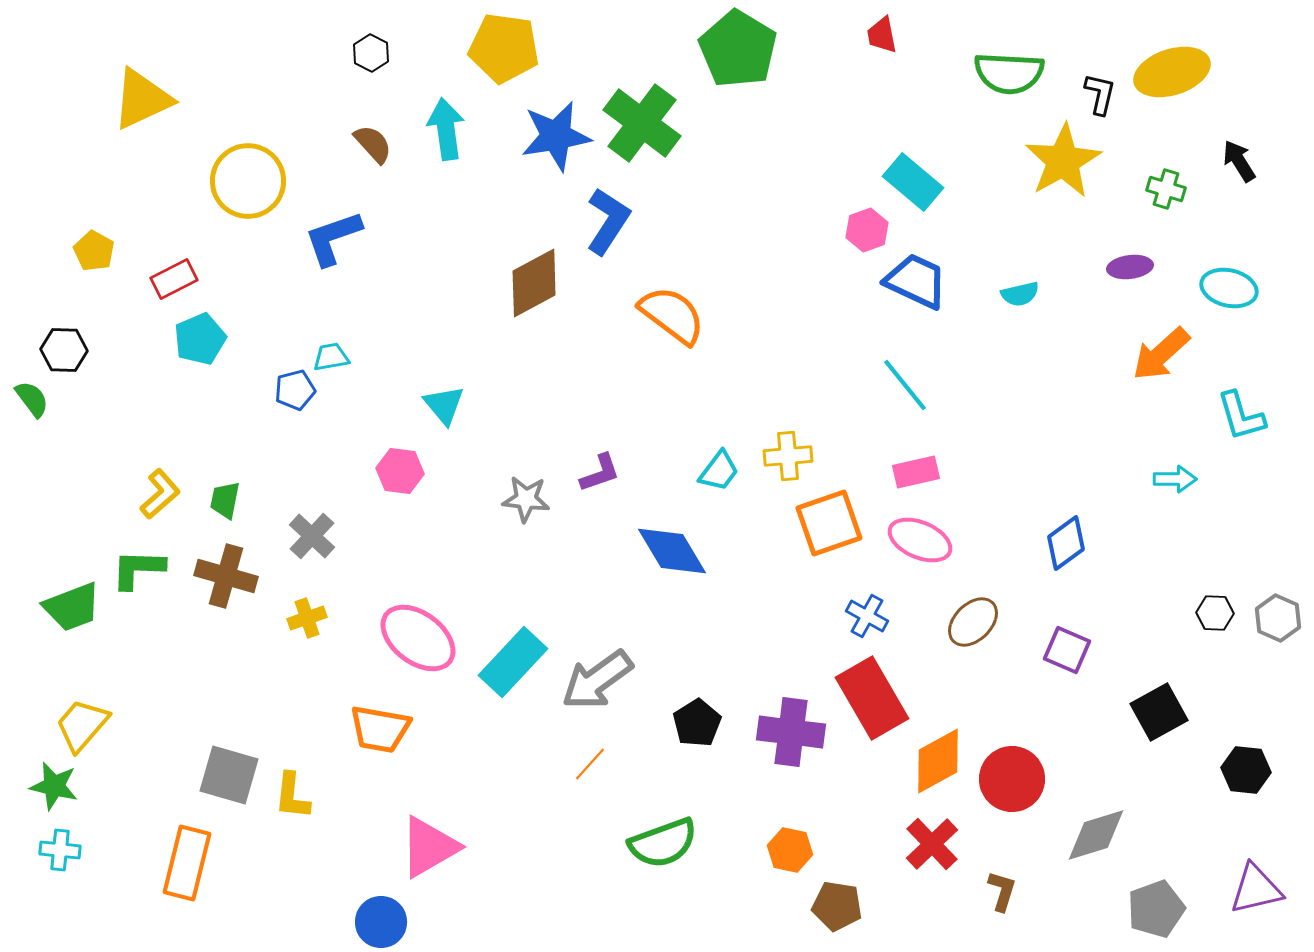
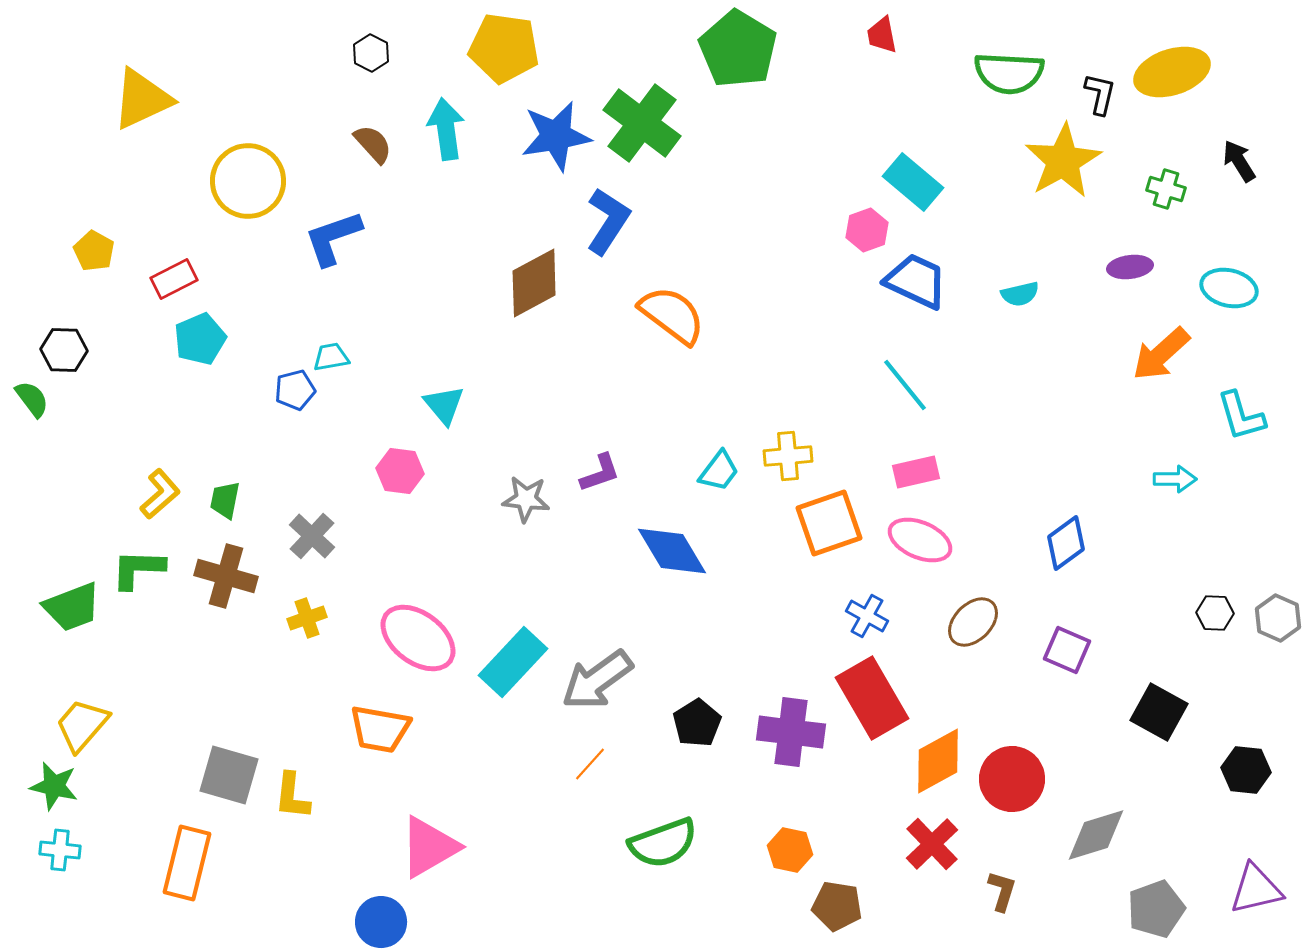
black square at (1159, 712): rotated 32 degrees counterclockwise
